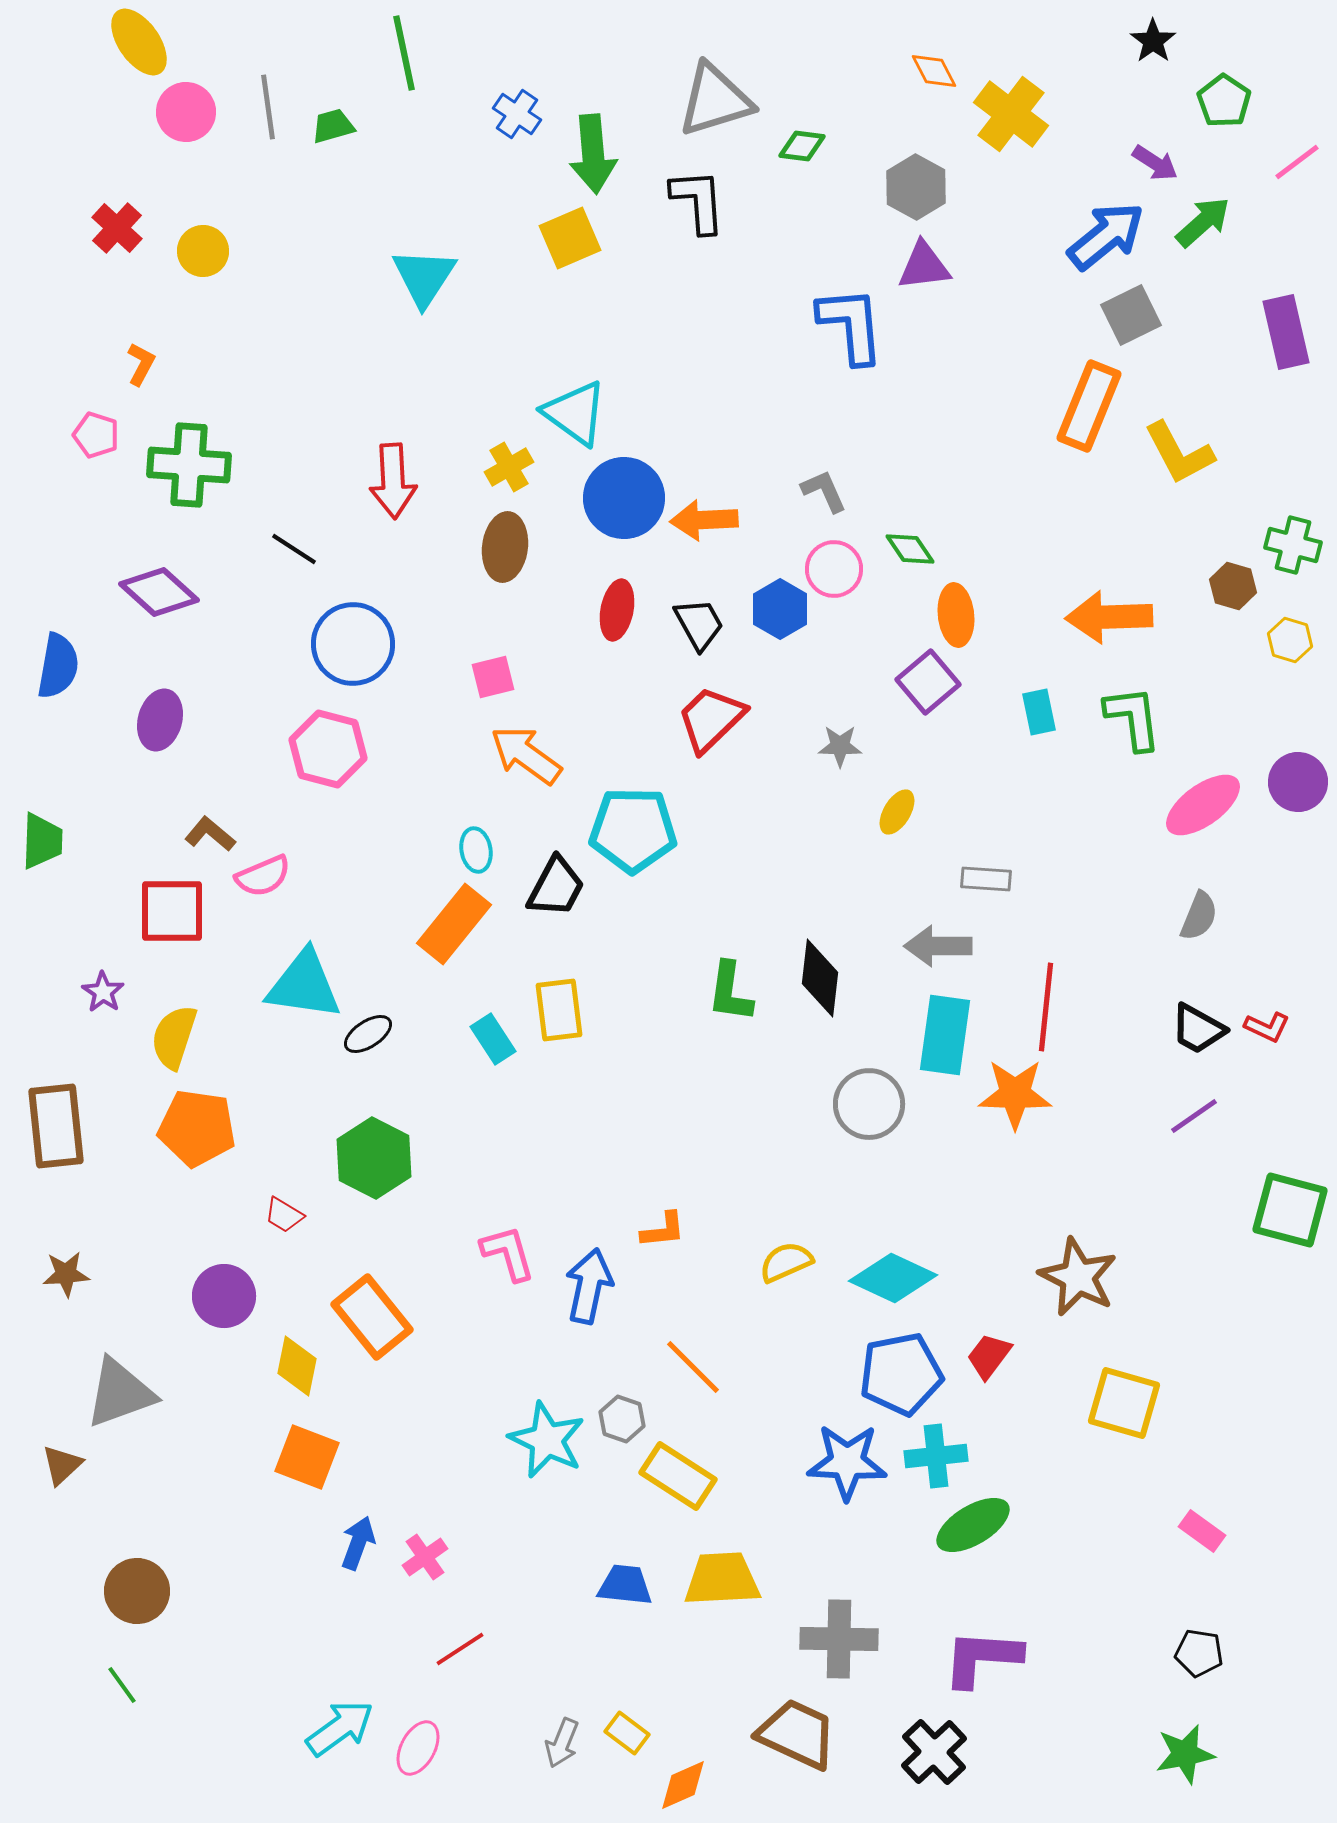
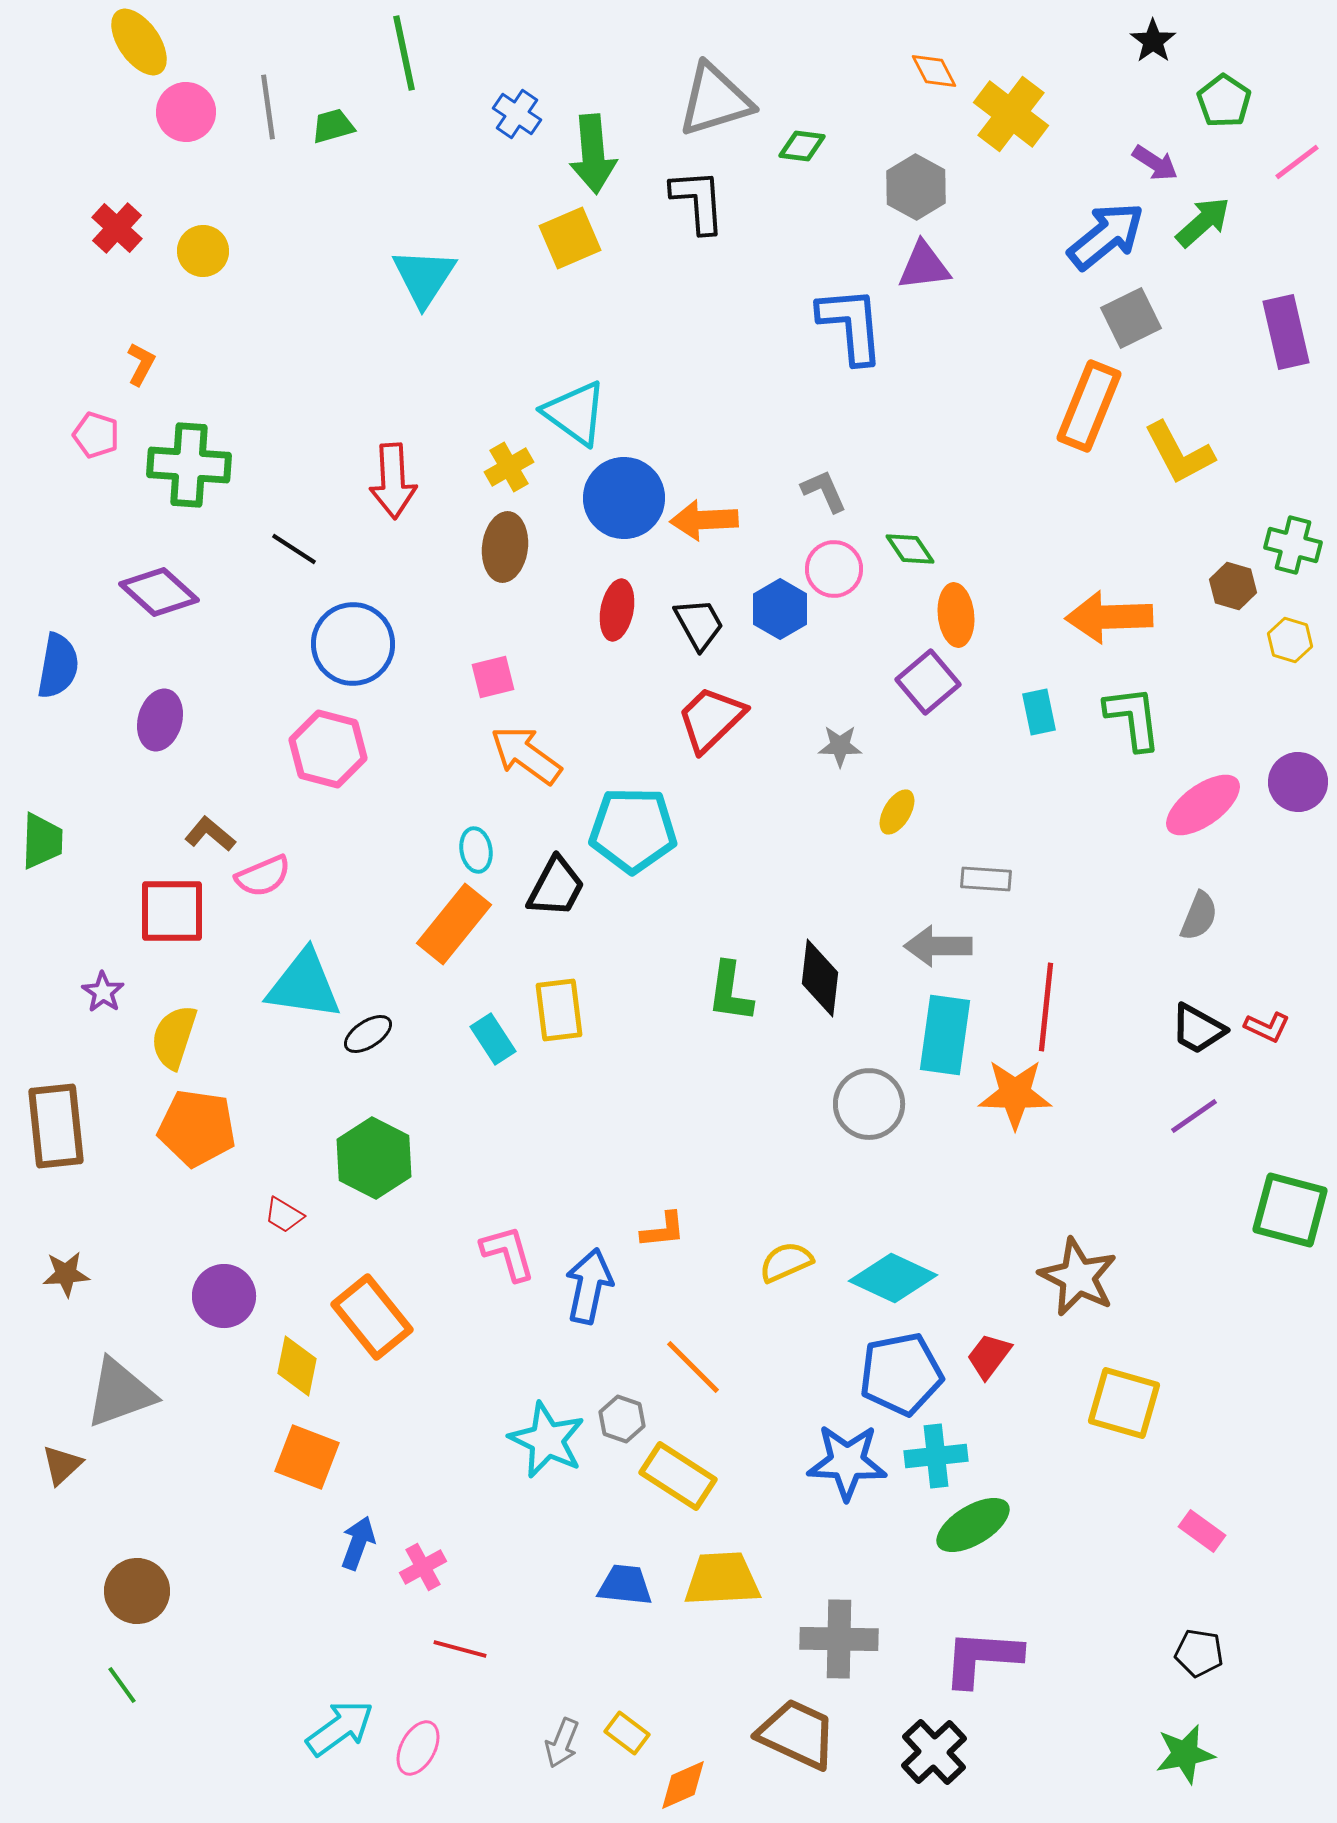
gray square at (1131, 315): moved 3 px down
pink cross at (425, 1557): moved 2 px left, 10 px down; rotated 6 degrees clockwise
red line at (460, 1649): rotated 48 degrees clockwise
